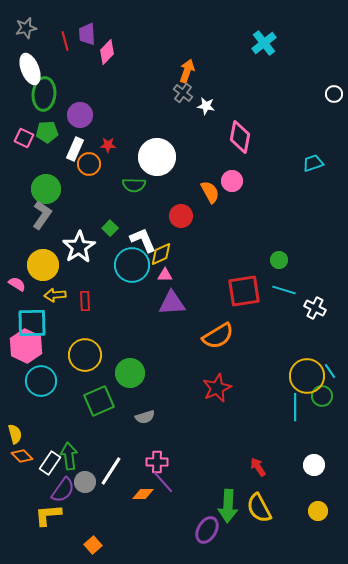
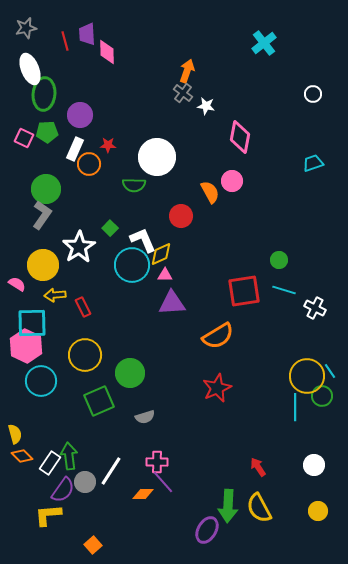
pink diamond at (107, 52): rotated 45 degrees counterclockwise
white circle at (334, 94): moved 21 px left
red rectangle at (85, 301): moved 2 px left, 6 px down; rotated 24 degrees counterclockwise
